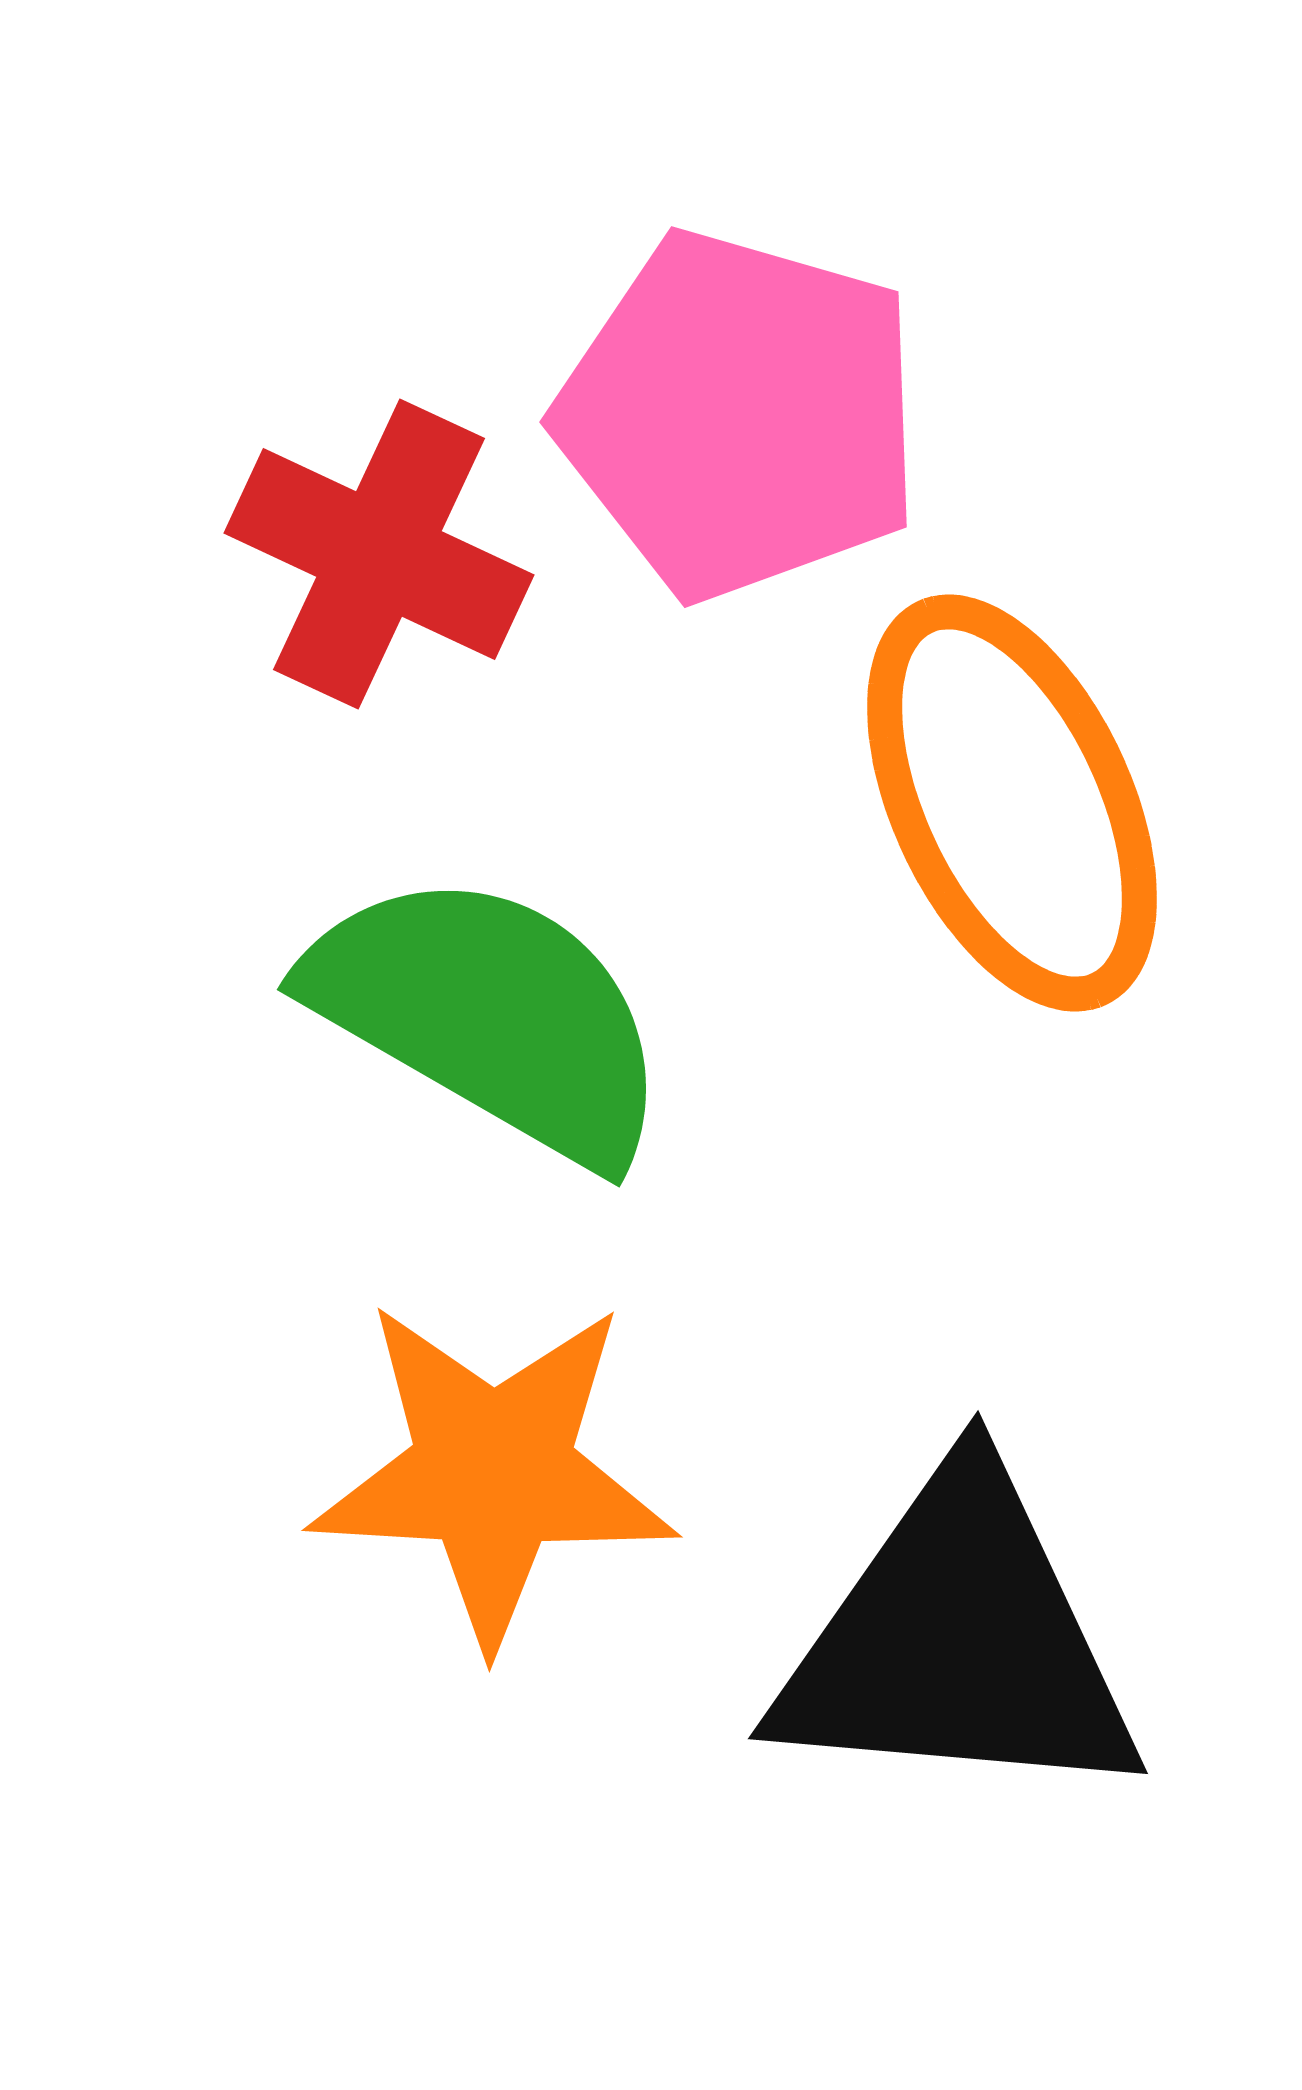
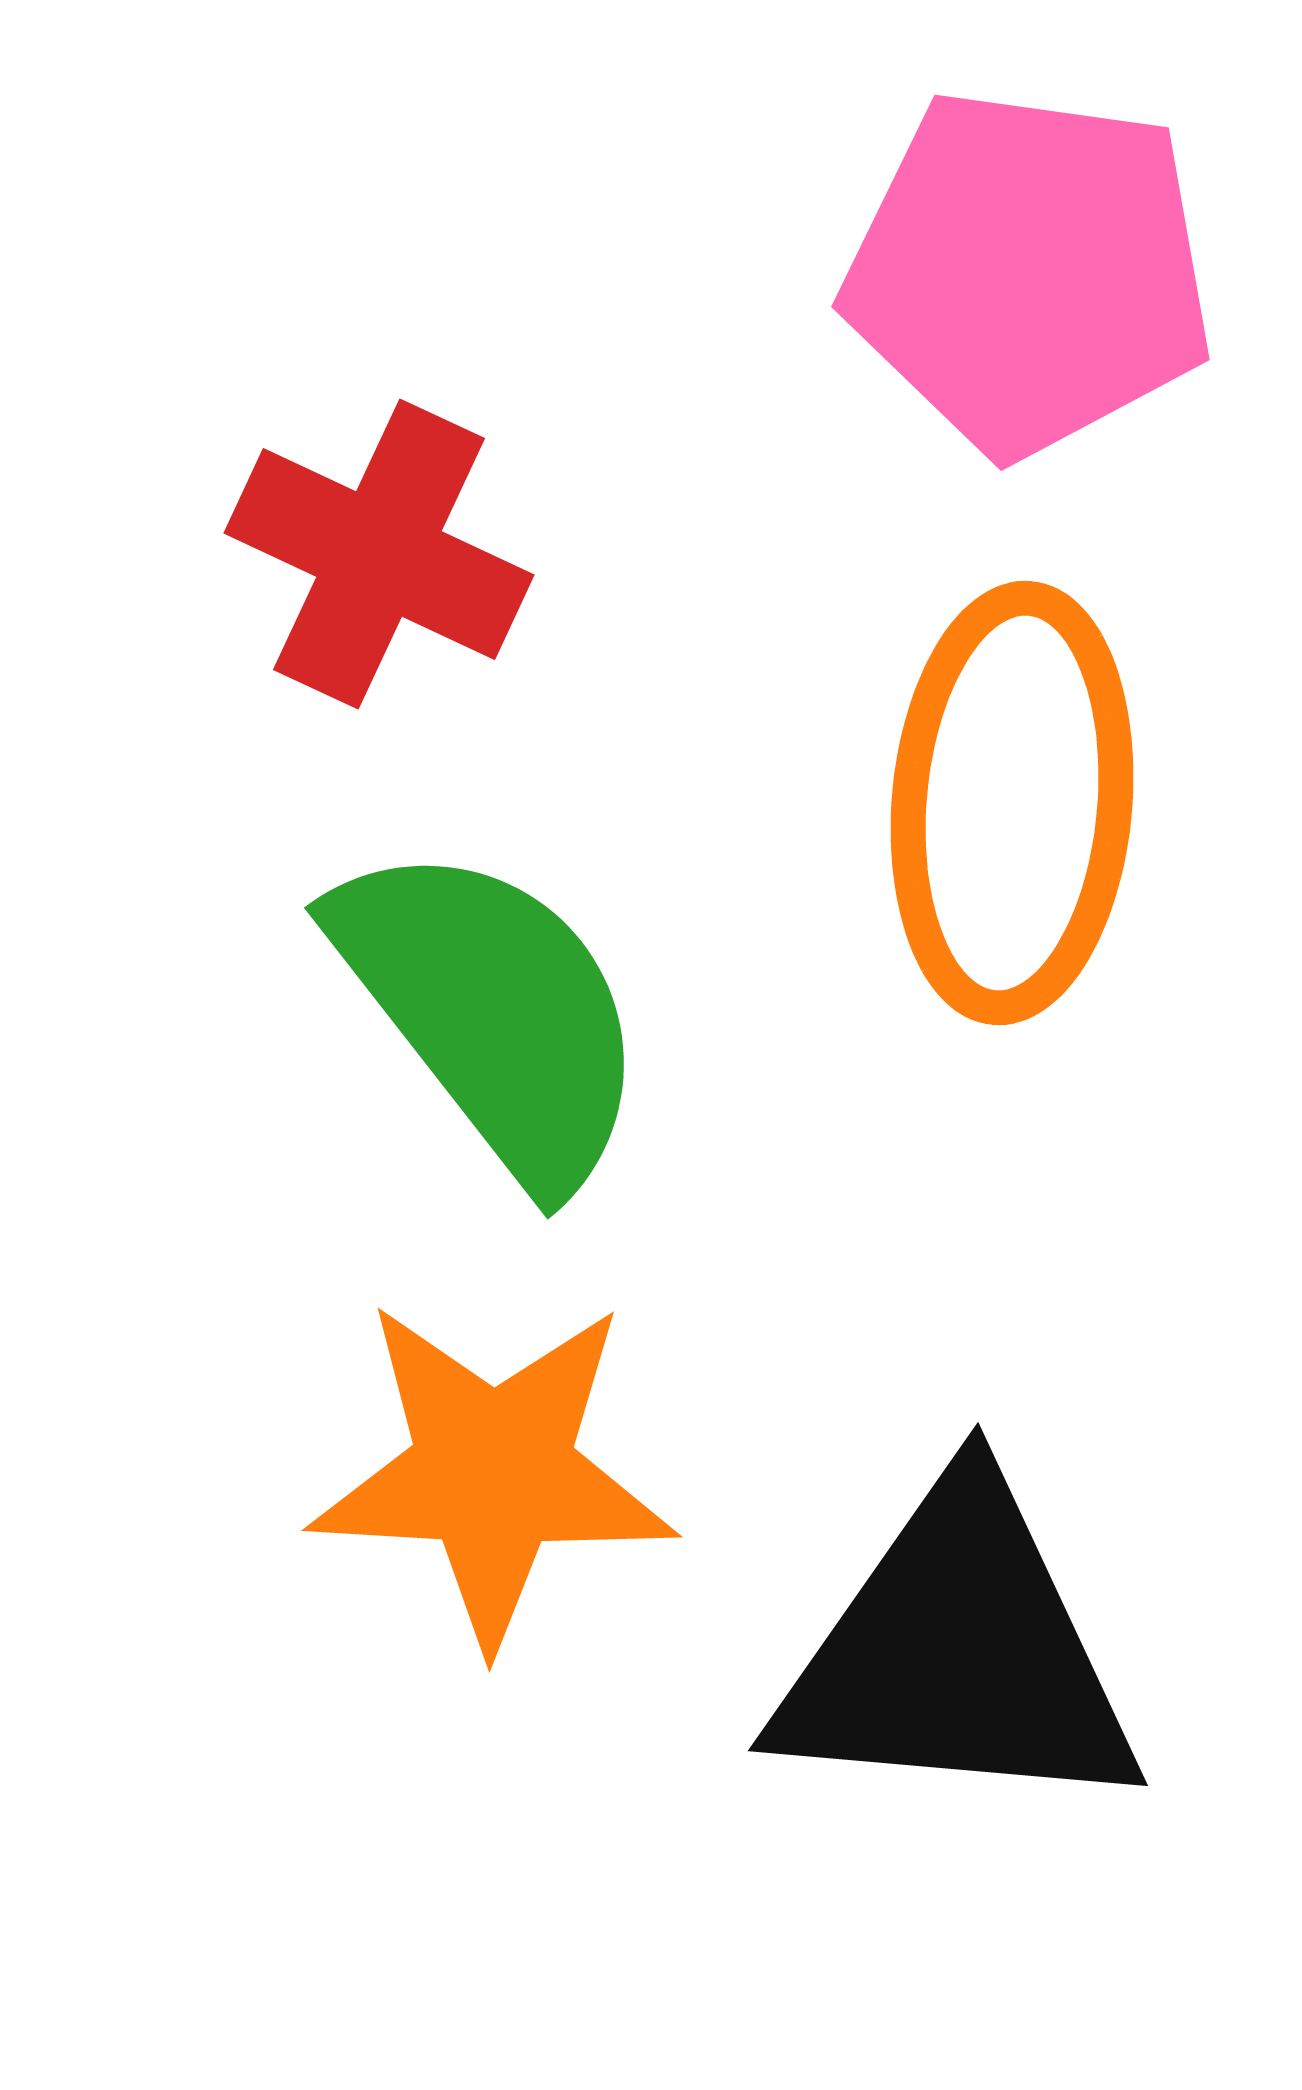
pink pentagon: moved 289 px right, 143 px up; rotated 8 degrees counterclockwise
orange ellipse: rotated 30 degrees clockwise
green semicircle: moved 2 px right, 4 px up; rotated 22 degrees clockwise
black triangle: moved 12 px down
